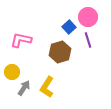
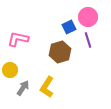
blue square: rotated 16 degrees clockwise
pink L-shape: moved 3 px left, 1 px up
yellow circle: moved 2 px left, 2 px up
gray arrow: moved 1 px left
